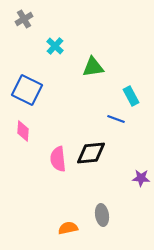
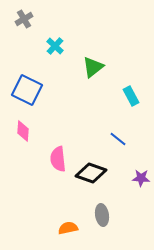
green triangle: rotated 30 degrees counterclockwise
blue line: moved 2 px right, 20 px down; rotated 18 degrees clockwise
black diamond: moved 20 px down; rotated 24 degrees clockwise
